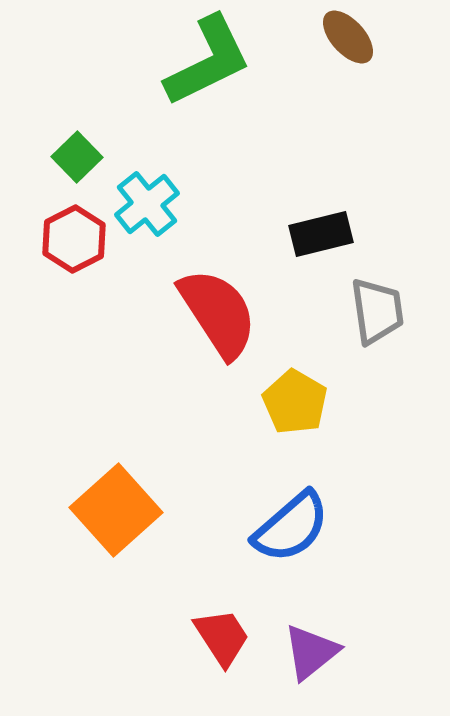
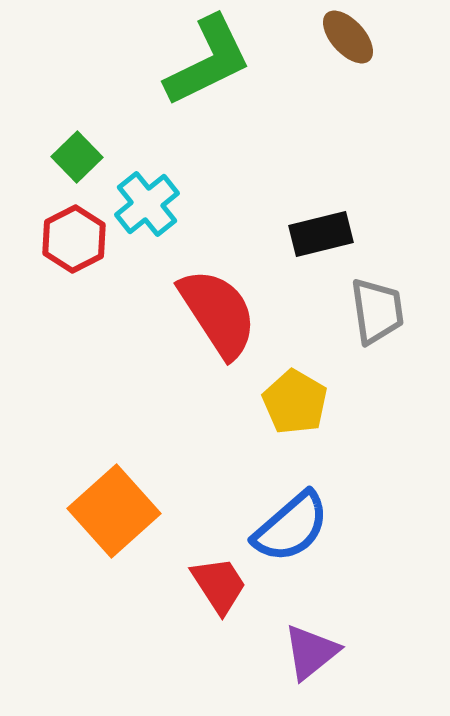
orange square: moved 2 px left, 1 px down
red trapezoid: moved 3 px left, 52 px up
